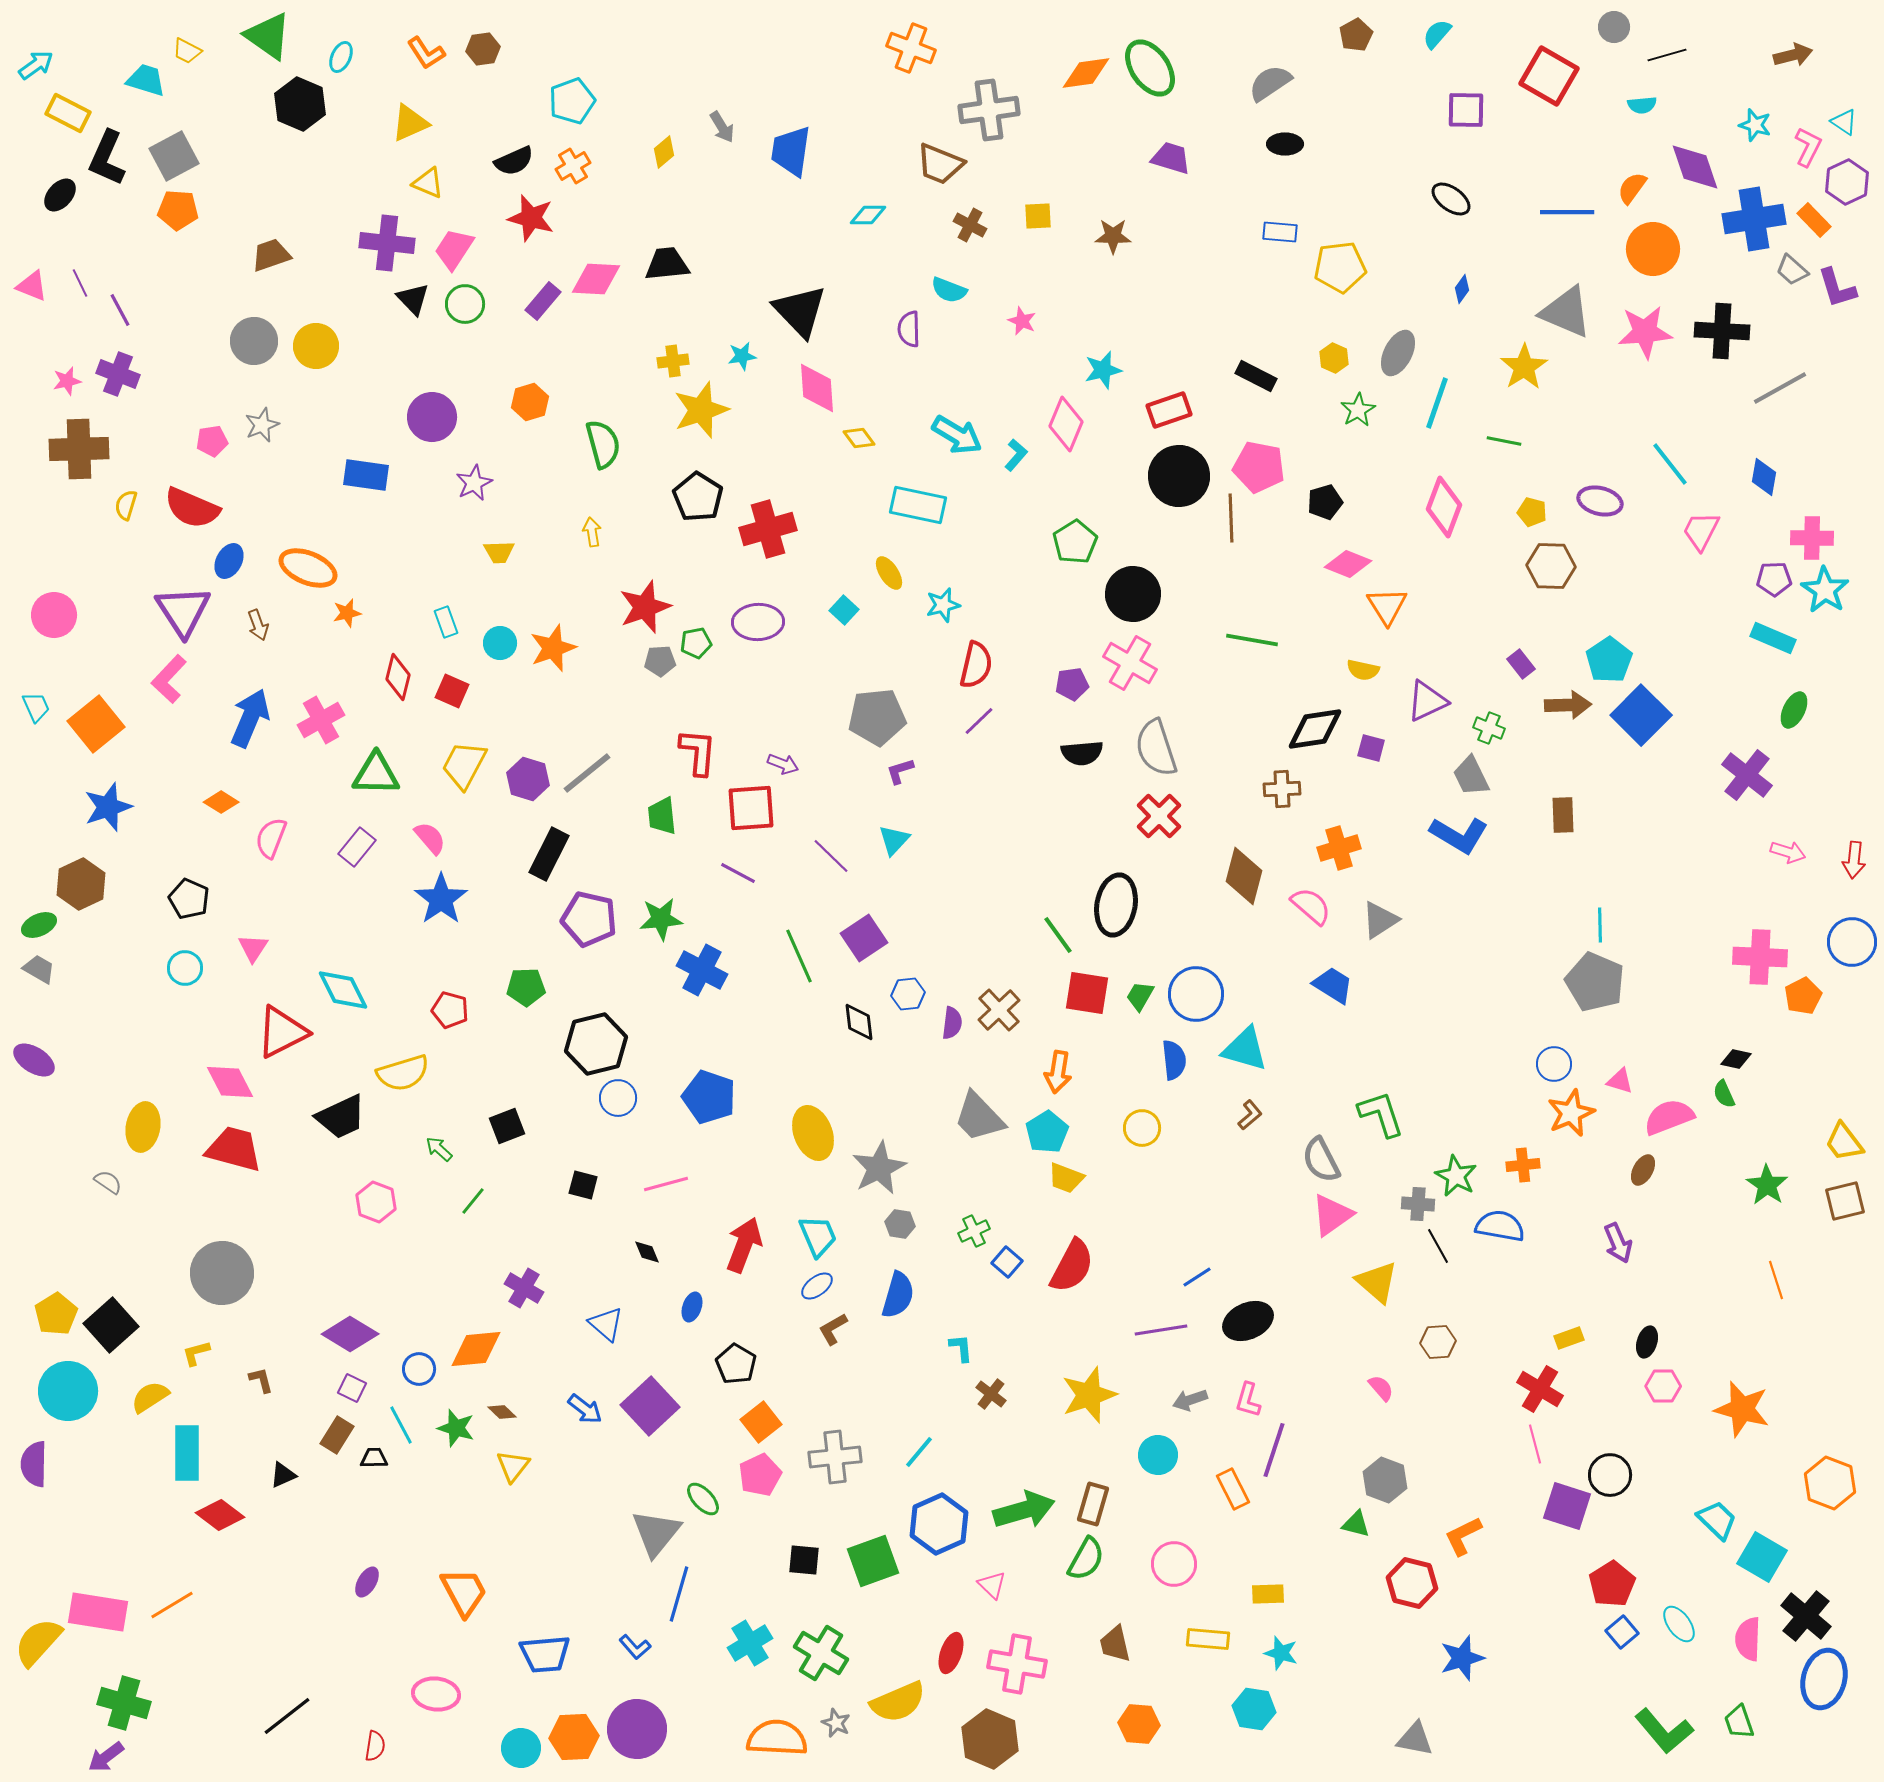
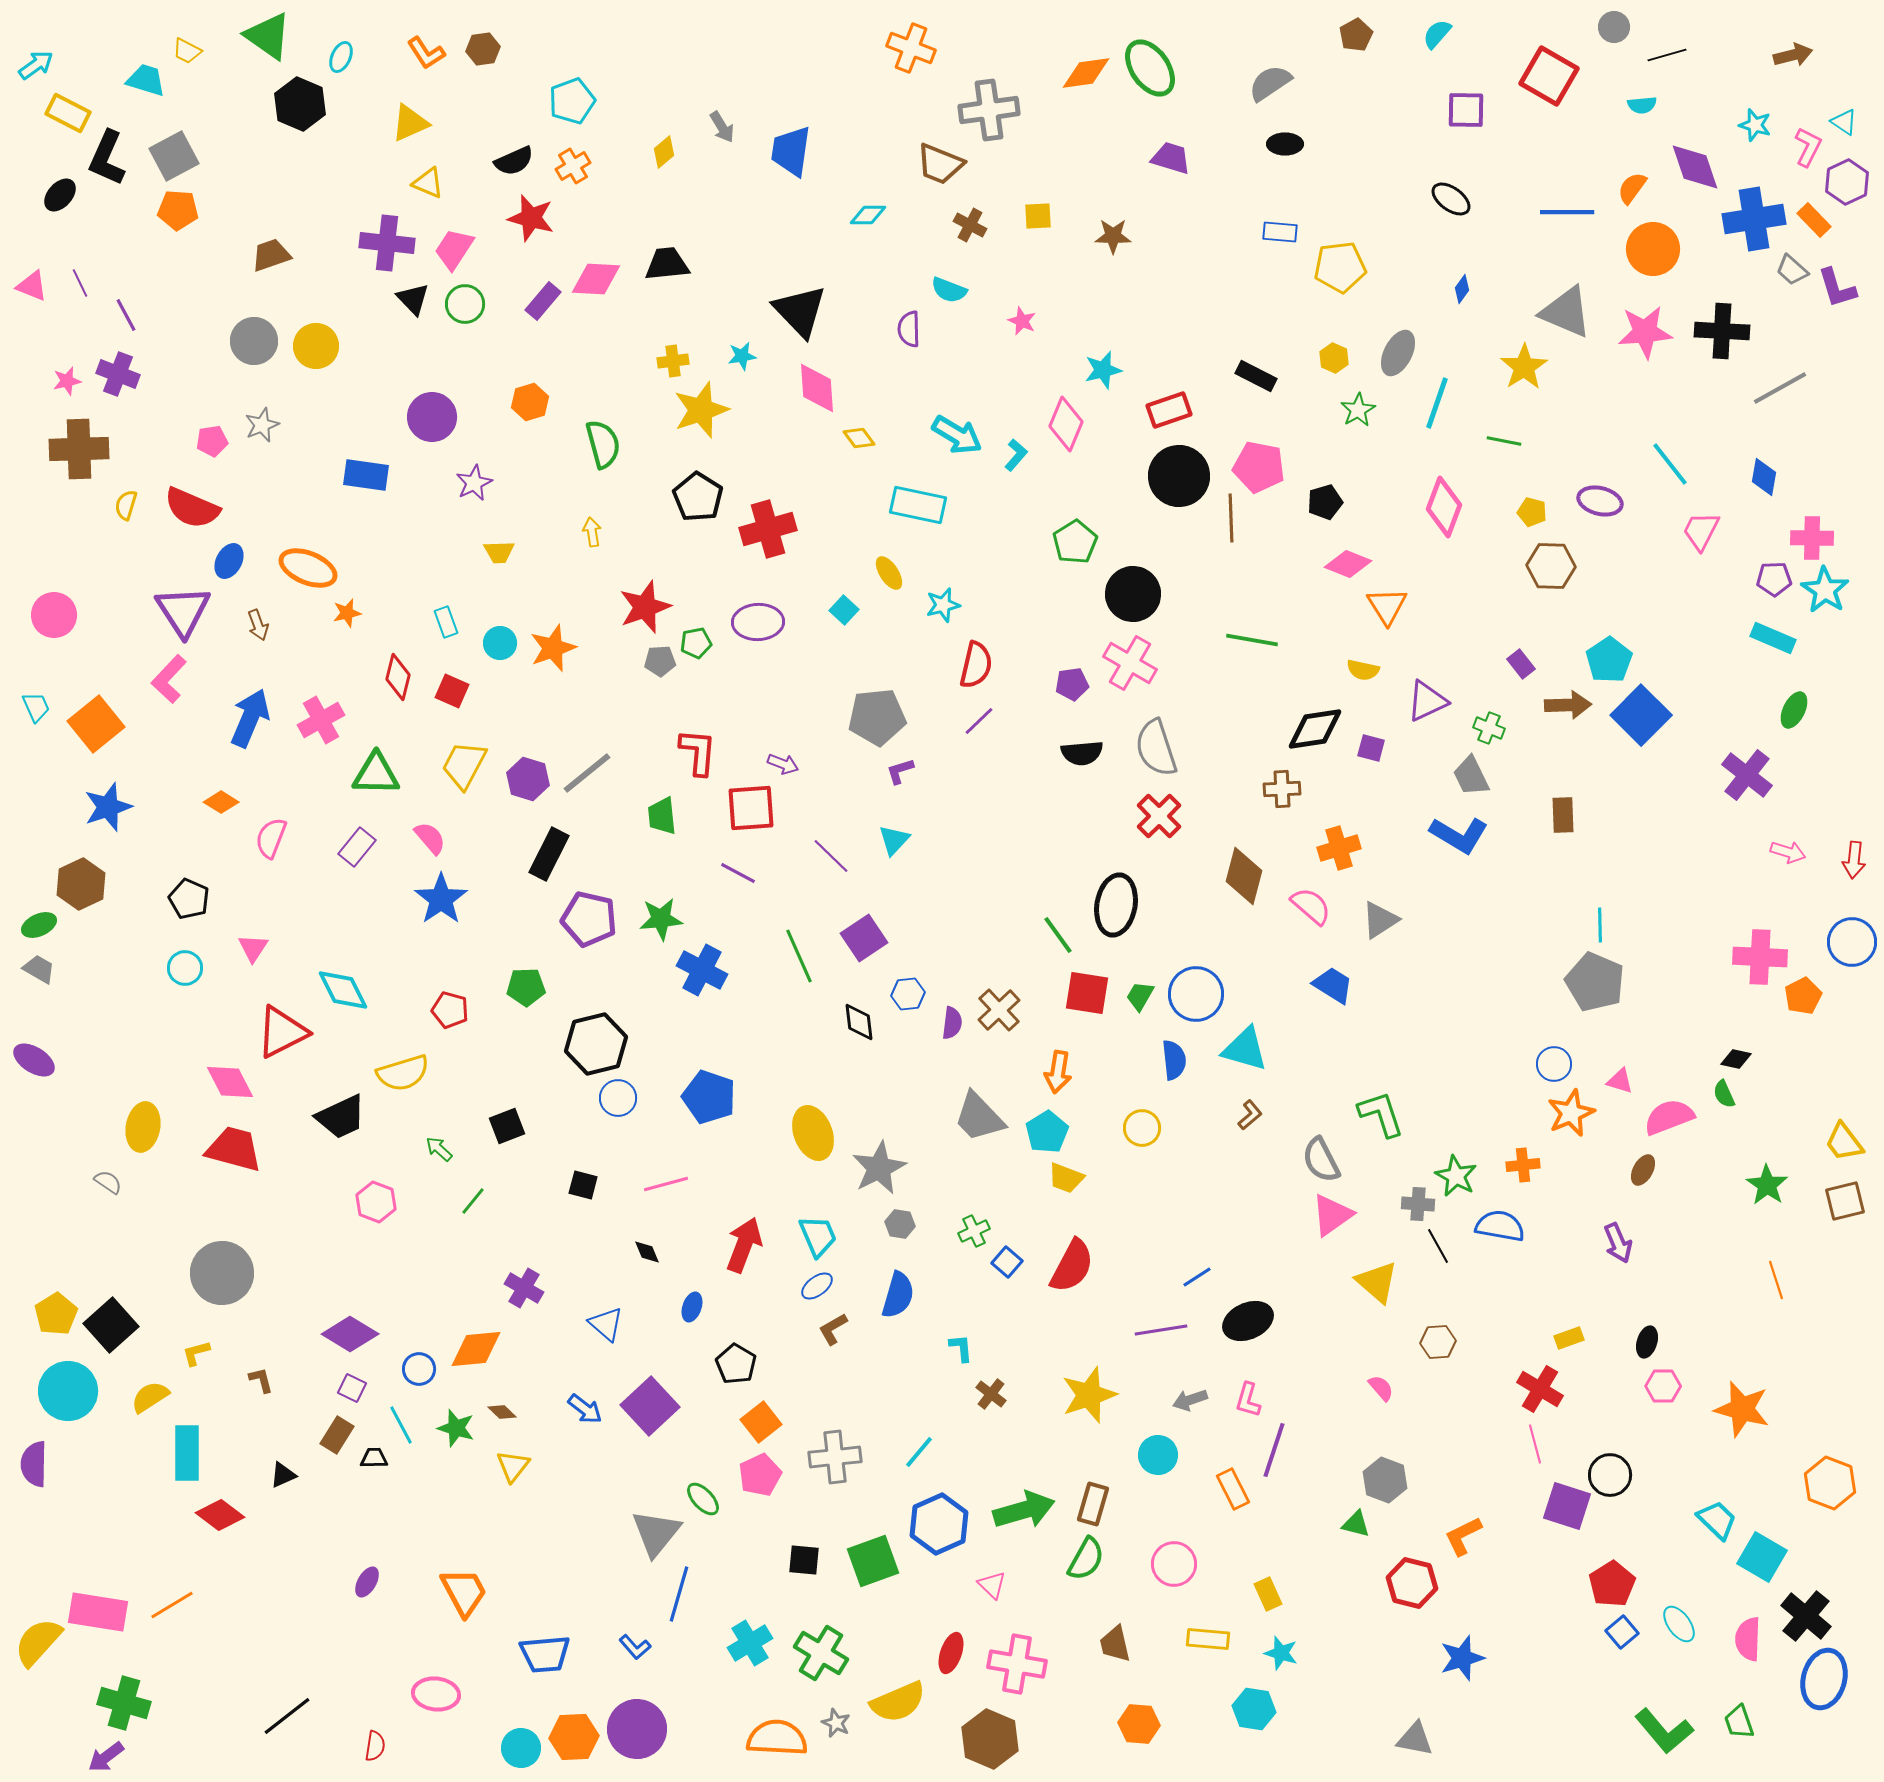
purple line at (120, 310): moved 6 px right, 5 px down
yellow rectangle at (1268, 1594): rotated 68 degrees clockwise
